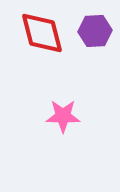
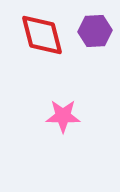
red diamond: moved 2 px down
